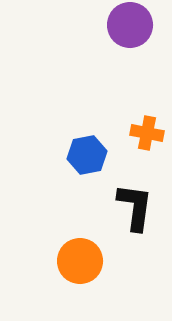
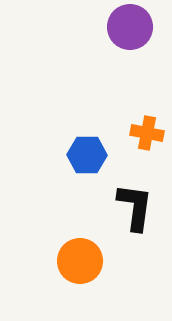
purple circle: moved 2 px down
blue hexagon: rotated 12 degrees clockwise
